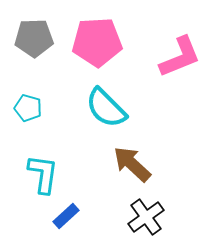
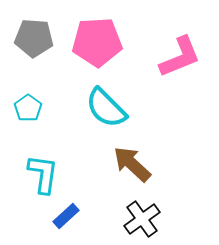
gray pentagon: rotated 6 degrees clockwise
cyan pentagon: rotated 20 degrees clockwise
black cross: moved 4 px left, 2 px down
